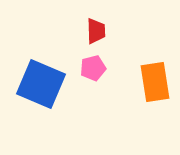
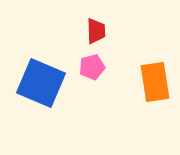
pink pentagon: moved 1 px left, 1 px up
blue square: moved 1 px up
